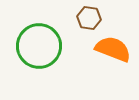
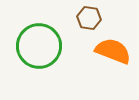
orange semicircle: moved 2 px down
